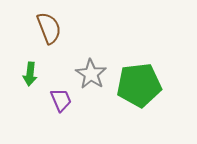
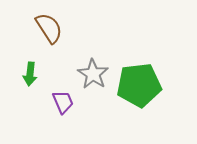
brown semicircle: rotated 12 degrees counterclockwise
gray star: moved 2 px right
purple trapezoid: moved 2 px right, 2 px down
